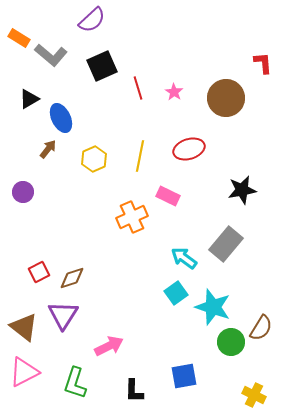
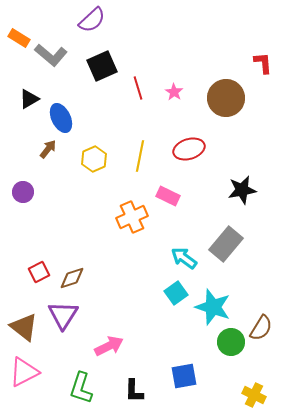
green L-shape: moved 6 px right, 5 px down
